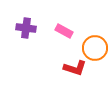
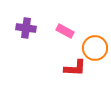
pink rectangle: moved 1 px right
red L-shape: rotated 15 degrees counterclockwise
